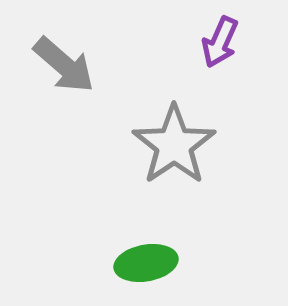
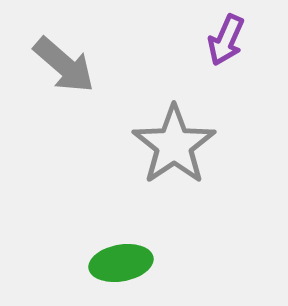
purple arrow: moved 6 px right, 2 px up
green ellipse: moved 25 px left
